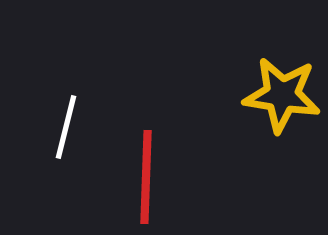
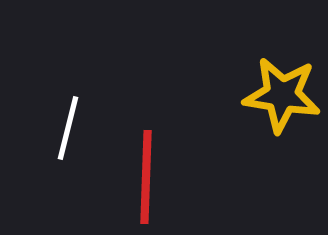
white line: moved 2 px right, 1 px down
